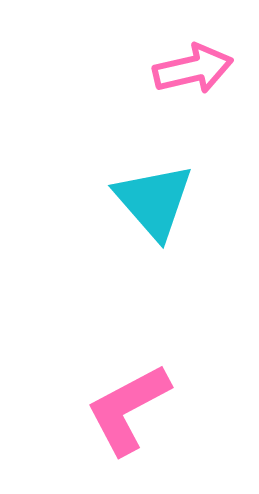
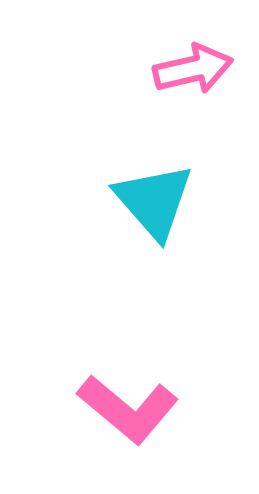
pink L-shape: rotated 112 degrees counterclockwise
